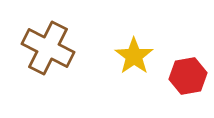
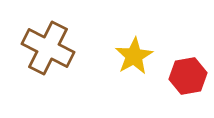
yellow star: rotated 6 degrees clockwise
